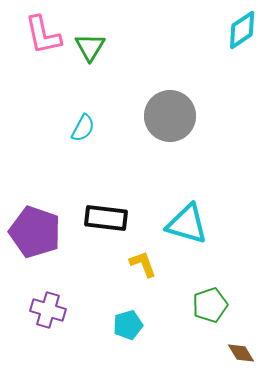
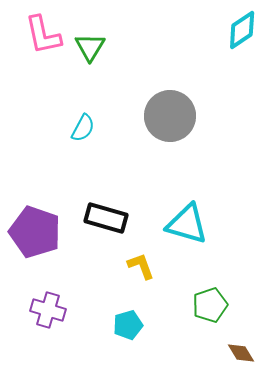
black rectangle: rotated 9 degrees clockwise
yellow L-shape: moved 2 px left, 2 px down
